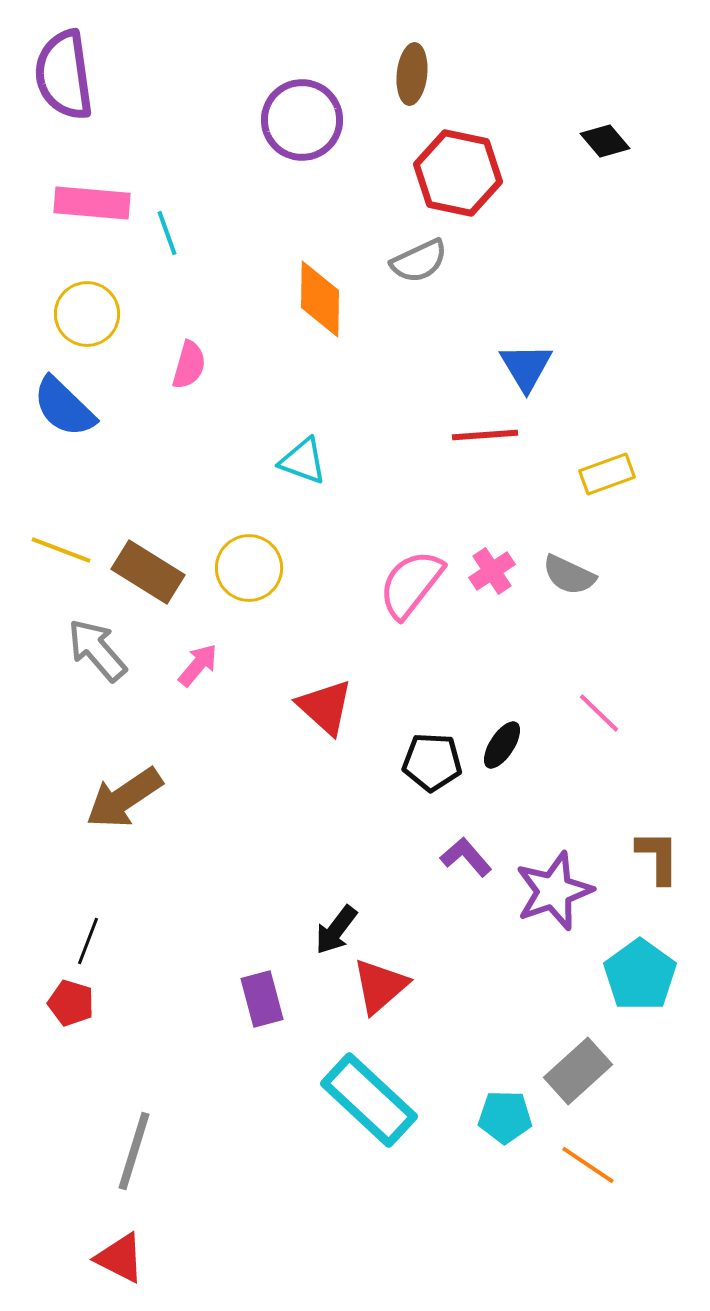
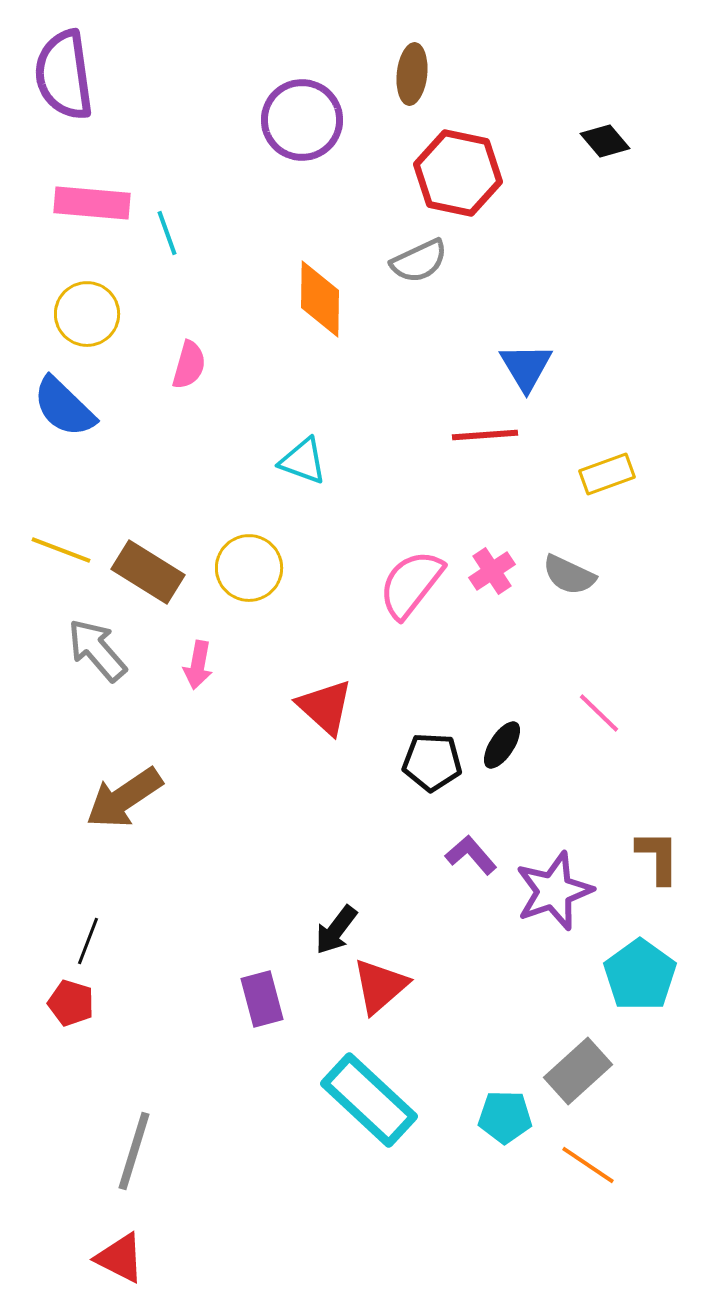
pink arrow at (198, 665): rotated 150 degrees clockwise
purple L-shape at (466, 857): moved 5 px right, 2 px up
